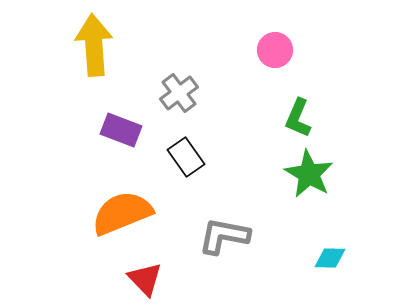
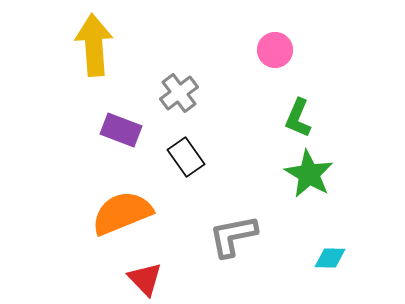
gray L-shape: moved 9 px right; rotated 22 degrees counterclockwise
